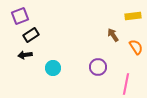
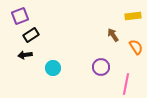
purple circle: moved 3 px right
